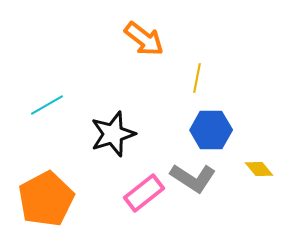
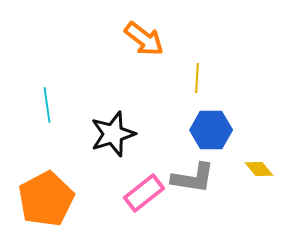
yellow line: rotated 8 degrees counterclockwise
cyan line: rotated 68 degrees counterclockwise
gray L-shape: rotated 24 degrees counterclockwise
